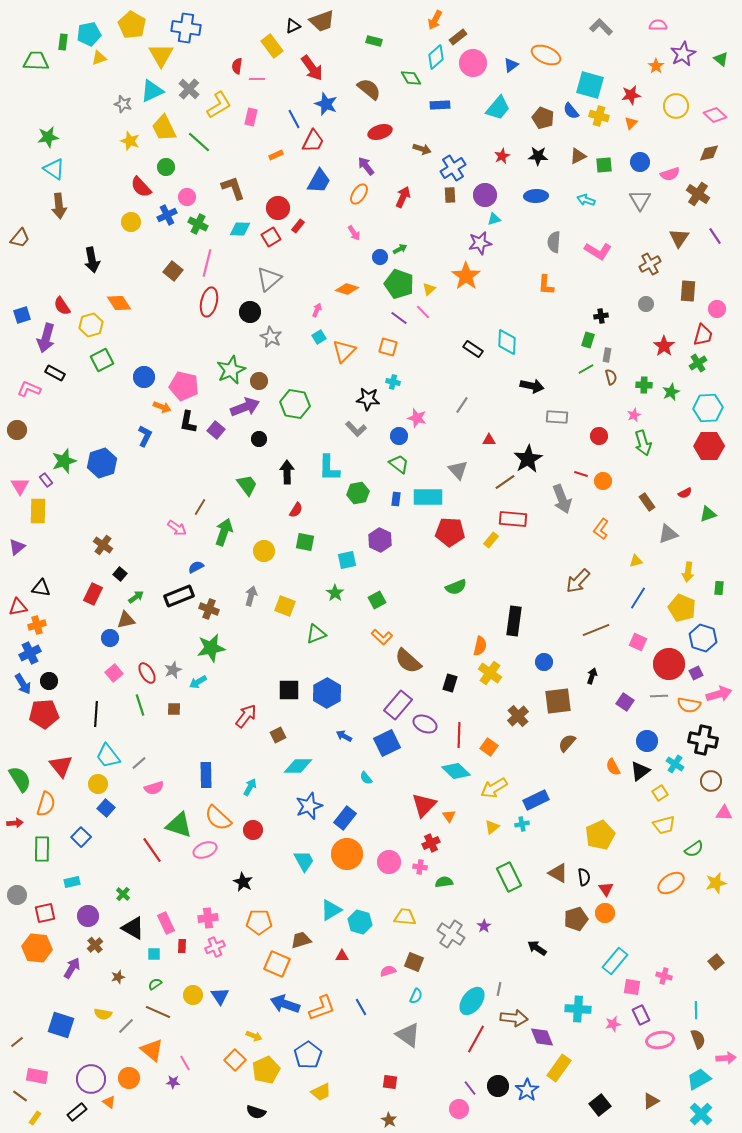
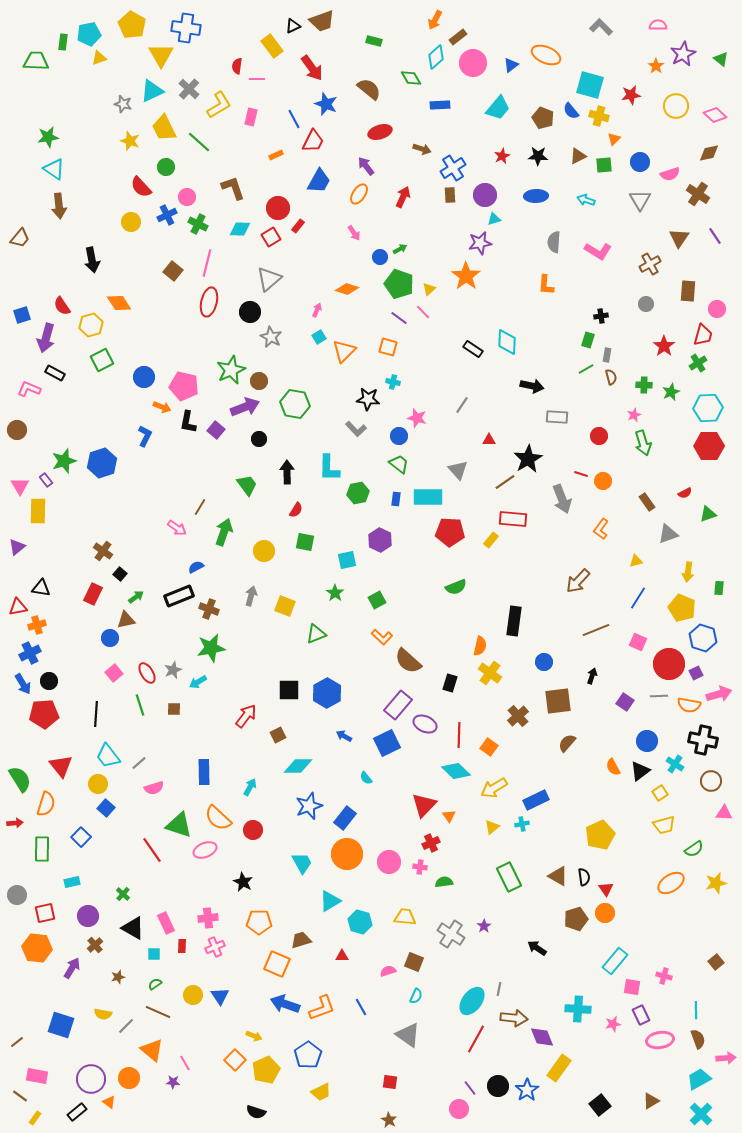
orange triangle at (631, 123): moved 17 px left, 16 px down
brown cross at (103, 545): moved 6 px down
blue rectangle at (206, 775): moved 2 px left, 3 px up
cyan trapezoid at (304, 861): moved 2 px left, 2 px down
brown triangle at (558, 873): moved 3 px down
cyan triangle at (331, 910): moved 1 px left, 9 px up
